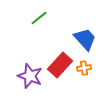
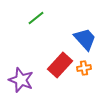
green line: moved 3 px left
purple star: moved 9 px left, 4 px down
